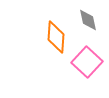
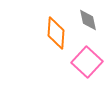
orange diamond: moved 4 px up
